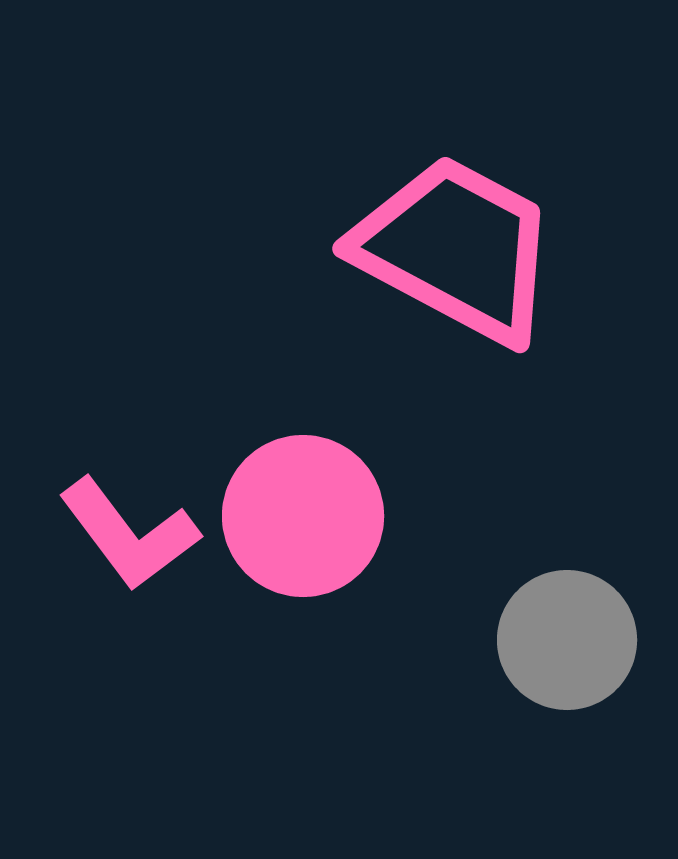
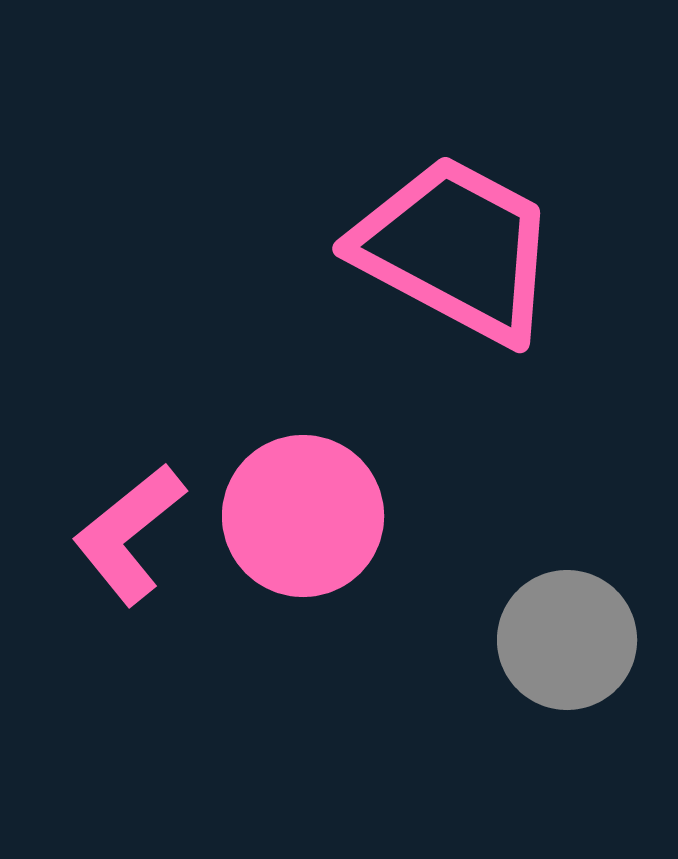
pink L-shape: rotated 88 degrees clockwise
